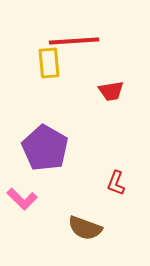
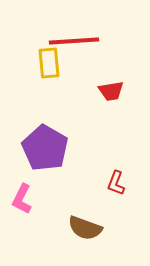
pink L-shape: rotated 72 degrees clockwise
